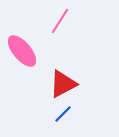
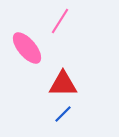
pink ellipse: moved 5 px right, 3 px up
red triangle: rotated 28 degrees clockwise
